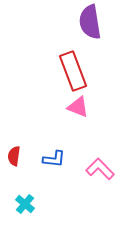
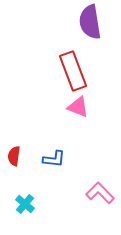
pink L-shape: moved 24 px down
